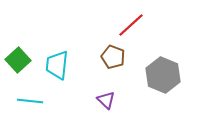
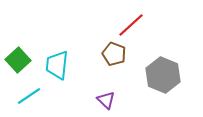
brown pentagon: moved 1 px right, 3 px up
cyan line: moved 1 px left, 5 px up; rotated 40 degrees counterclockwise
